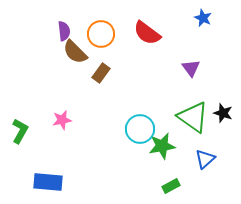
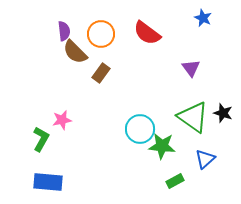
green L-shape: moved 21 px right, 8 px down
green star: rotated 16 degrees clockwise
green rectangle: moved 4 px right, 5 px up
